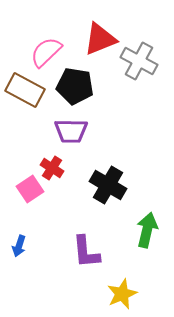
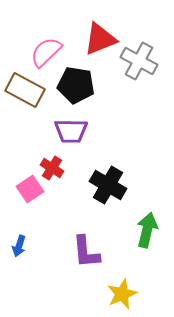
black pentagon: moved 1 px right, 1 px up
